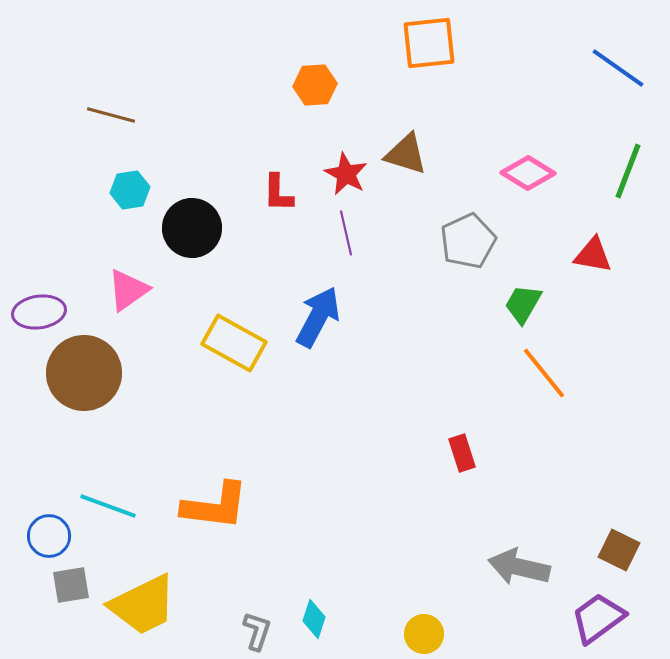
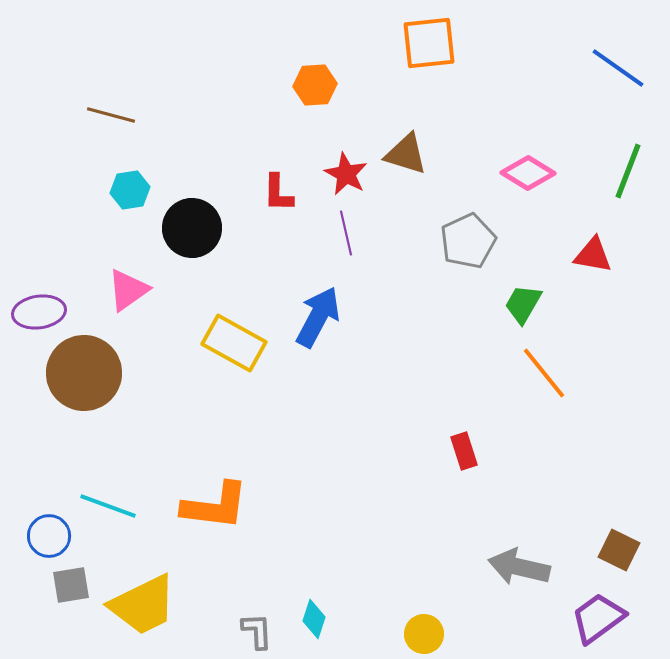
red rectangle: moved 2 px right, 2 px up
gray L-shape: rotated 21 degrees counterclockwise
